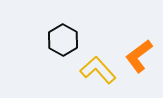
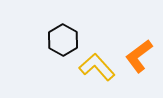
yellow L-shape: moved 1 px left, 3 px up
